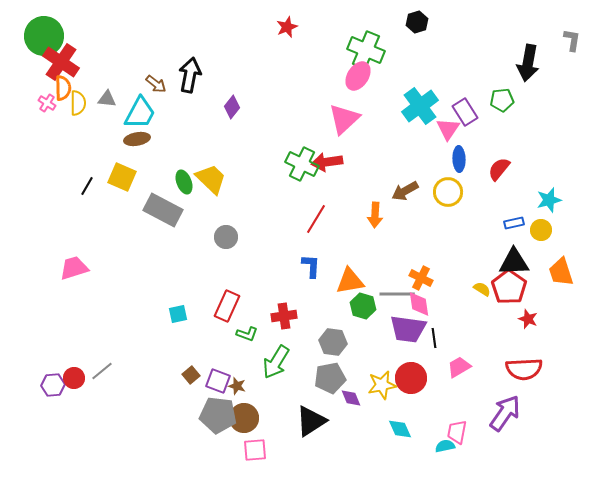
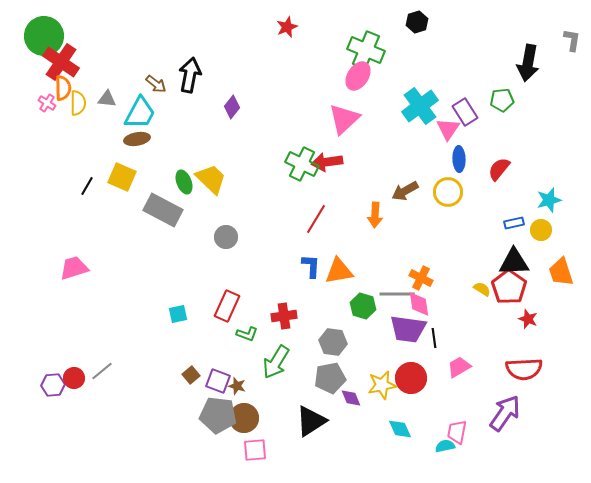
orange triangle at (350, 281): moved 11 px left, 10 px up
